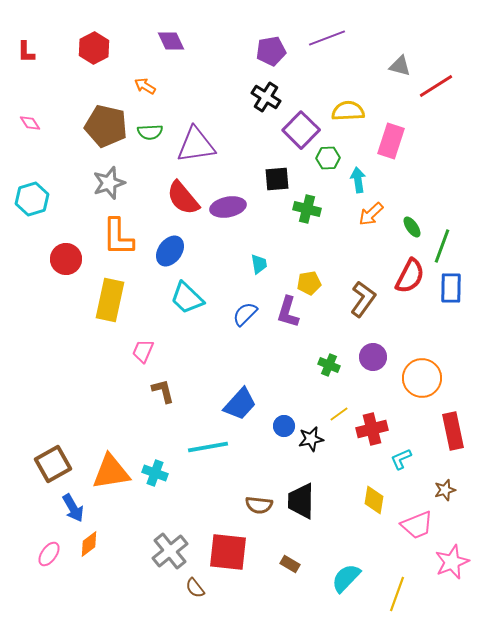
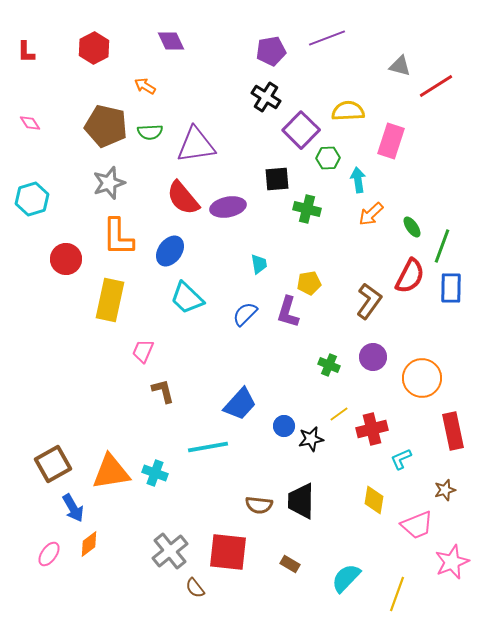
brown L-shape at (363, 299): moved 6 px right, 2 px down
